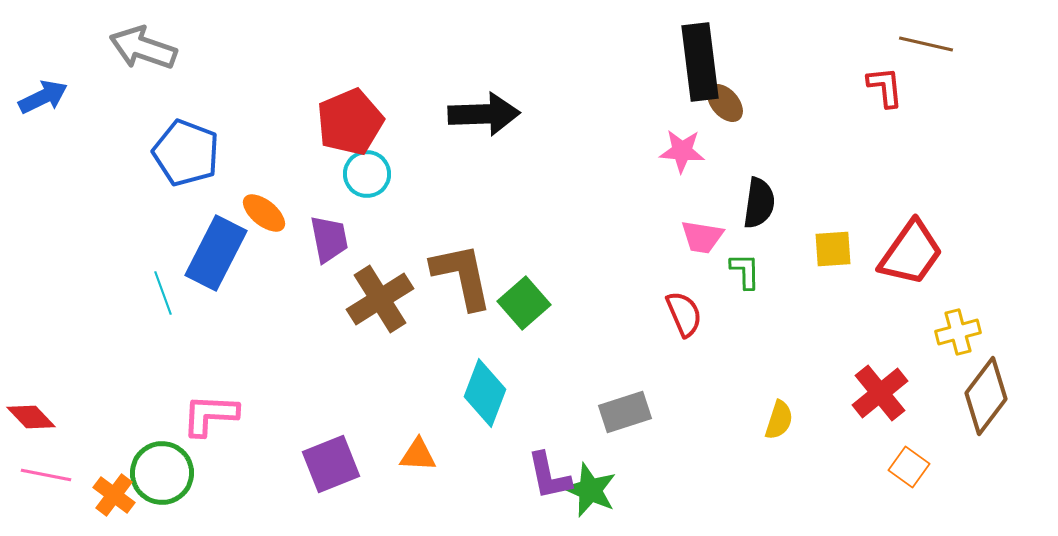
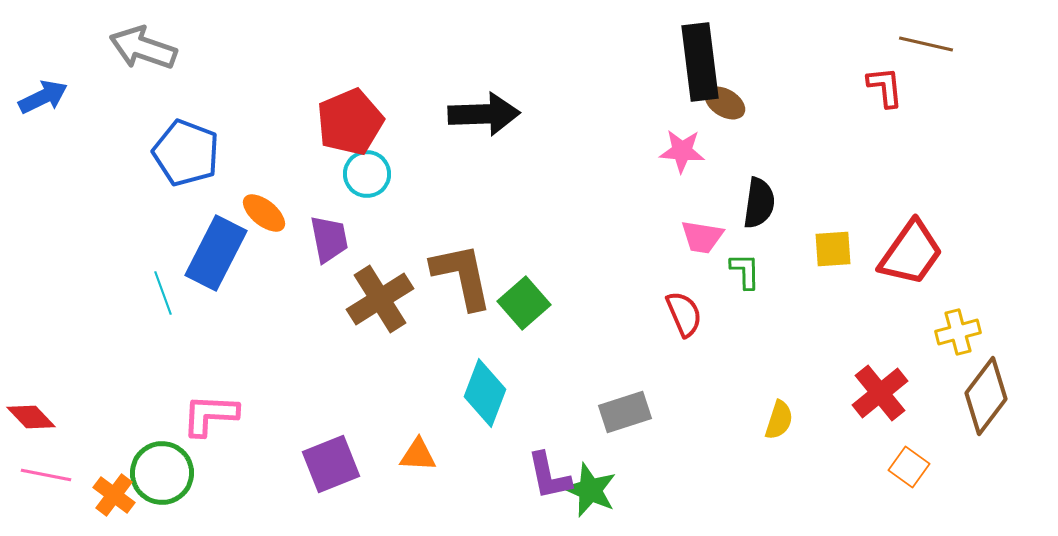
brown ellipse: rotated 18 degrees counterclockwise
